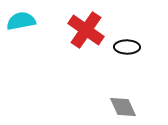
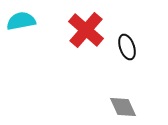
red cross: rotated 6 degrees clockwise
black ellipse: rotated 70 degrees clockwise
